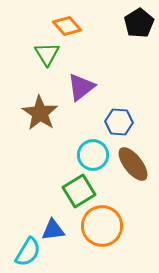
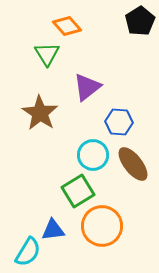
black pentagon: moved 1 px right, 2 px up
purple triangle: moved 6 px right
green square: moved 1 px left
